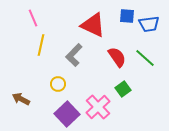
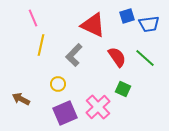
blue square: rotated 21 degrees counterclockwise
green square: rotated 28 degrees counterclockwise
purple square: moved 2 px left, 1 px up; rotated 20 degrees clockwise
